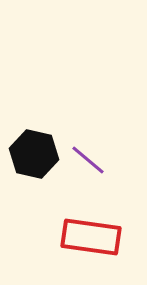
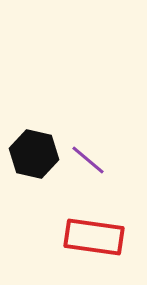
red rectangle: moved 3 px right
